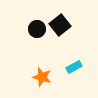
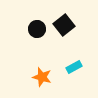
black square: moved 4 px right
